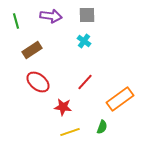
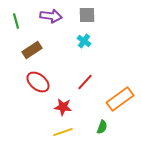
yellow line: moved 7 px left
